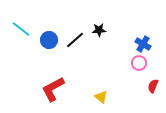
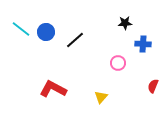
black star: moved 26 px right, 7 px up
blue circle: moved 3 px left, 8 px up
blue cross: rotated 28 degrees counterclockwise
pink circle: moved 21 px left
red L-shape: rotated 56 degrees clockwise
yellow triangle: rotated 32 degrees clockwise
